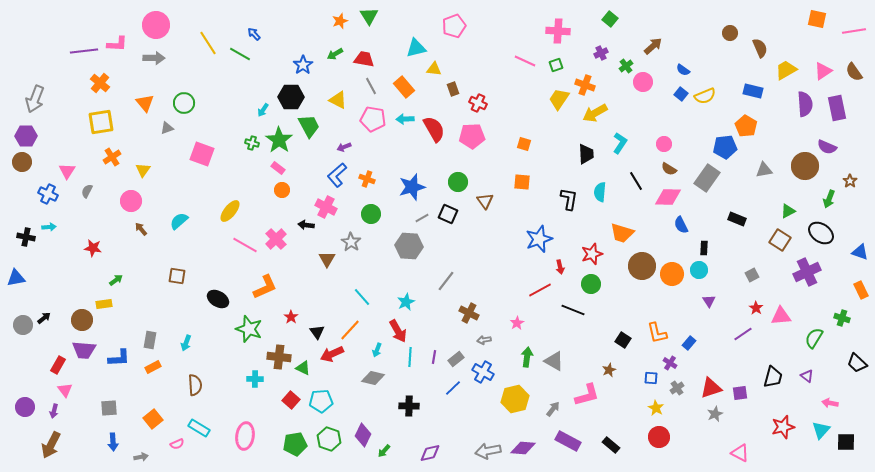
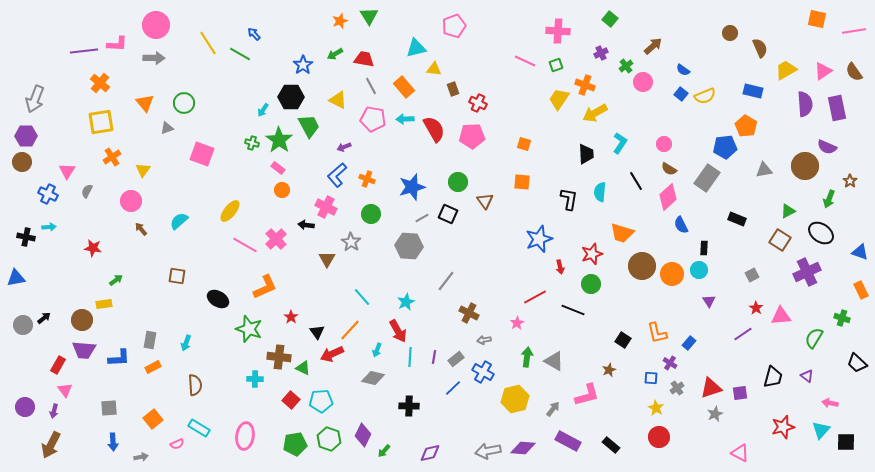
pink diamond at (668, 197): rotated 44 degrees counterclockwise
red line at (540, 290): moved 5 px left, 7 px down
